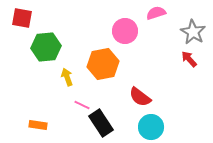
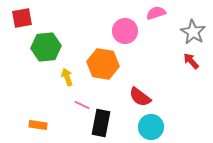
red square: rotated 20 degrees counterclockwise
red arrow: moved 2 px right, 2 px down
orange hexagon: rotated 20 degrees clockwise
black rectangle: rotated 44 degrees clockwise
